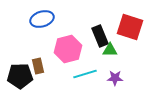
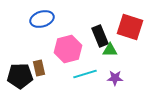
brown rectangle: moved 1 px right, 2 px down
